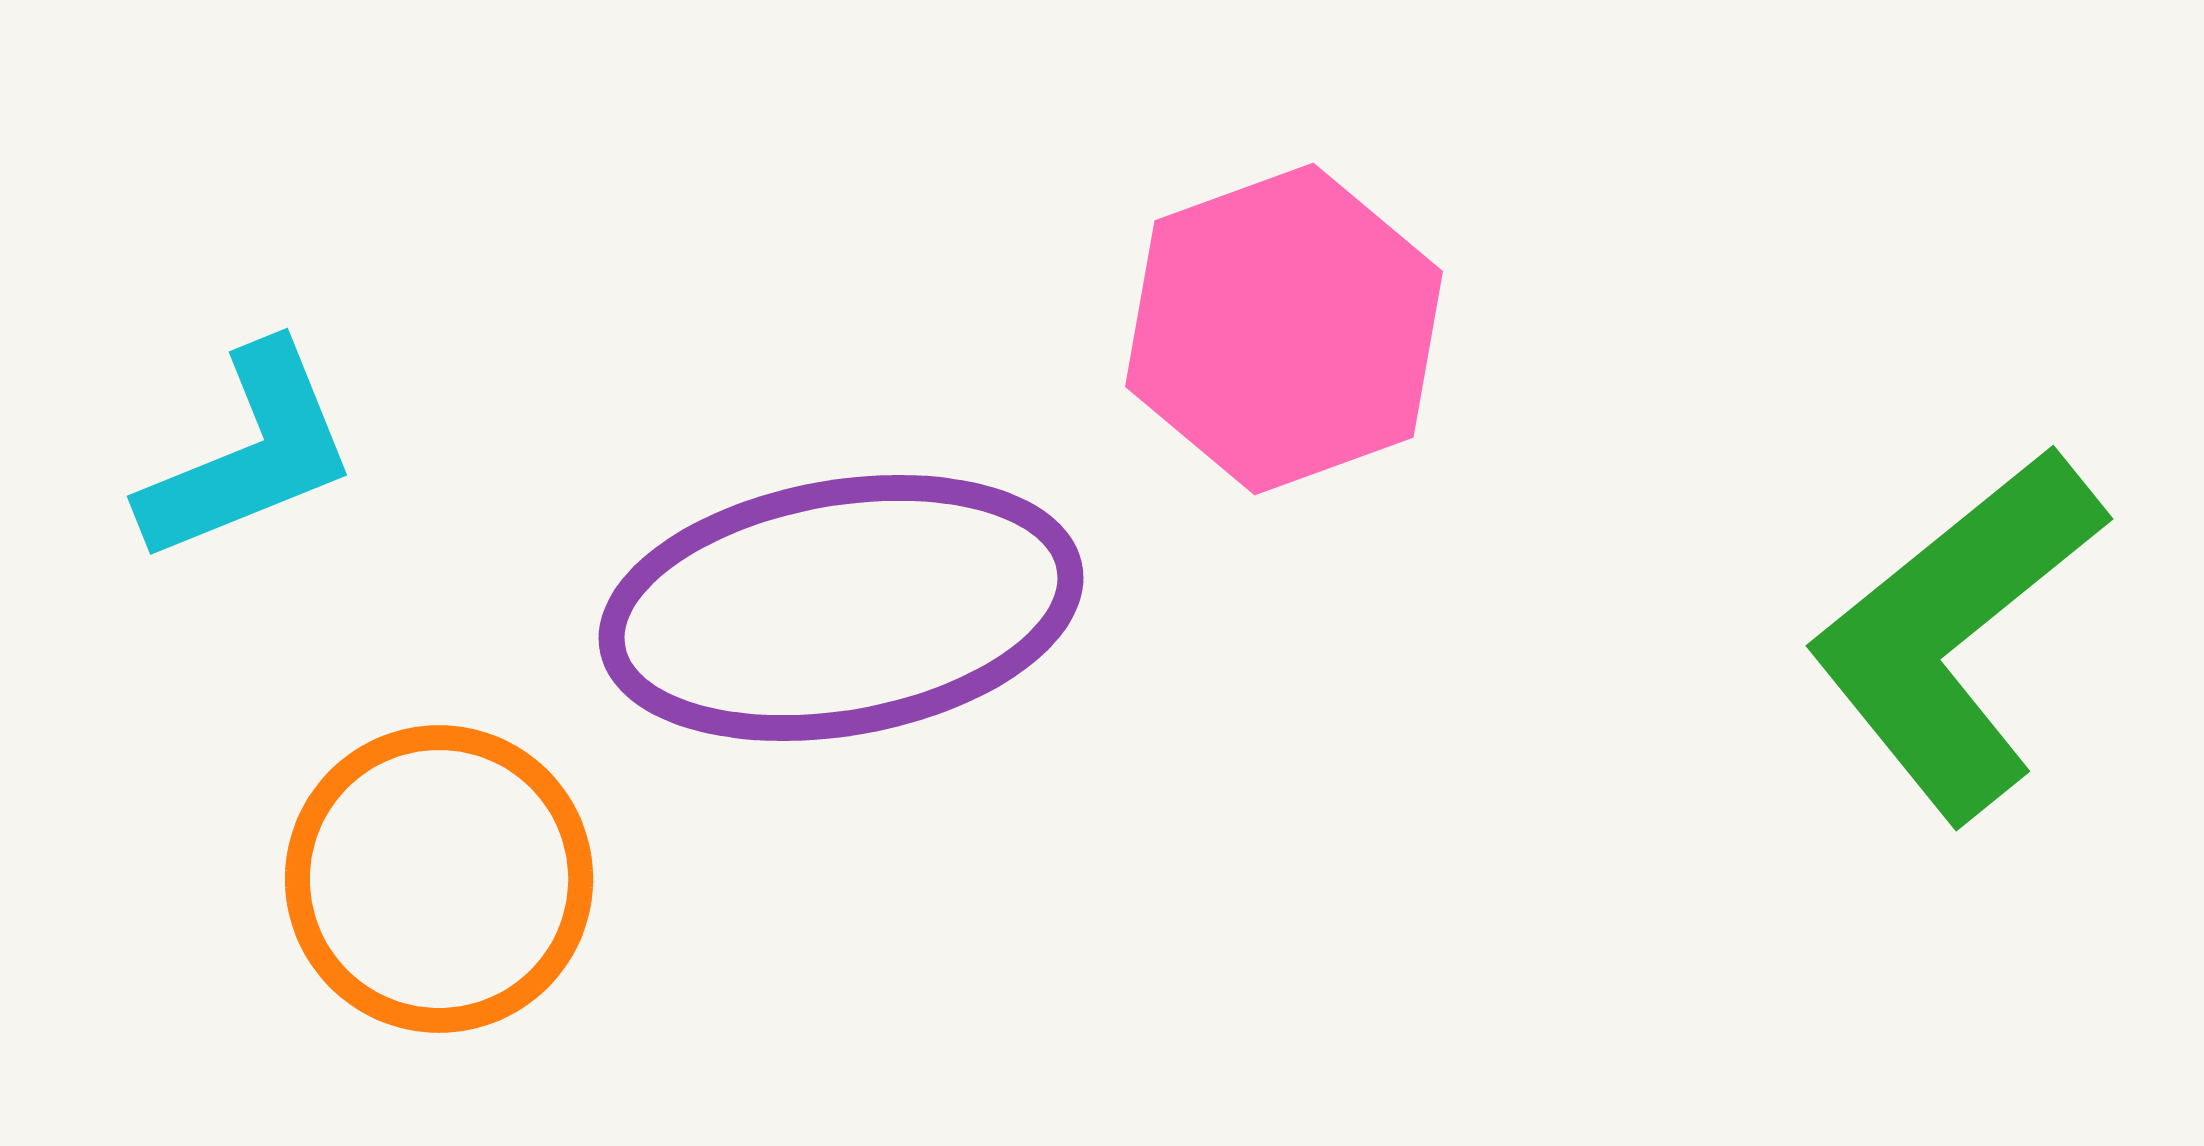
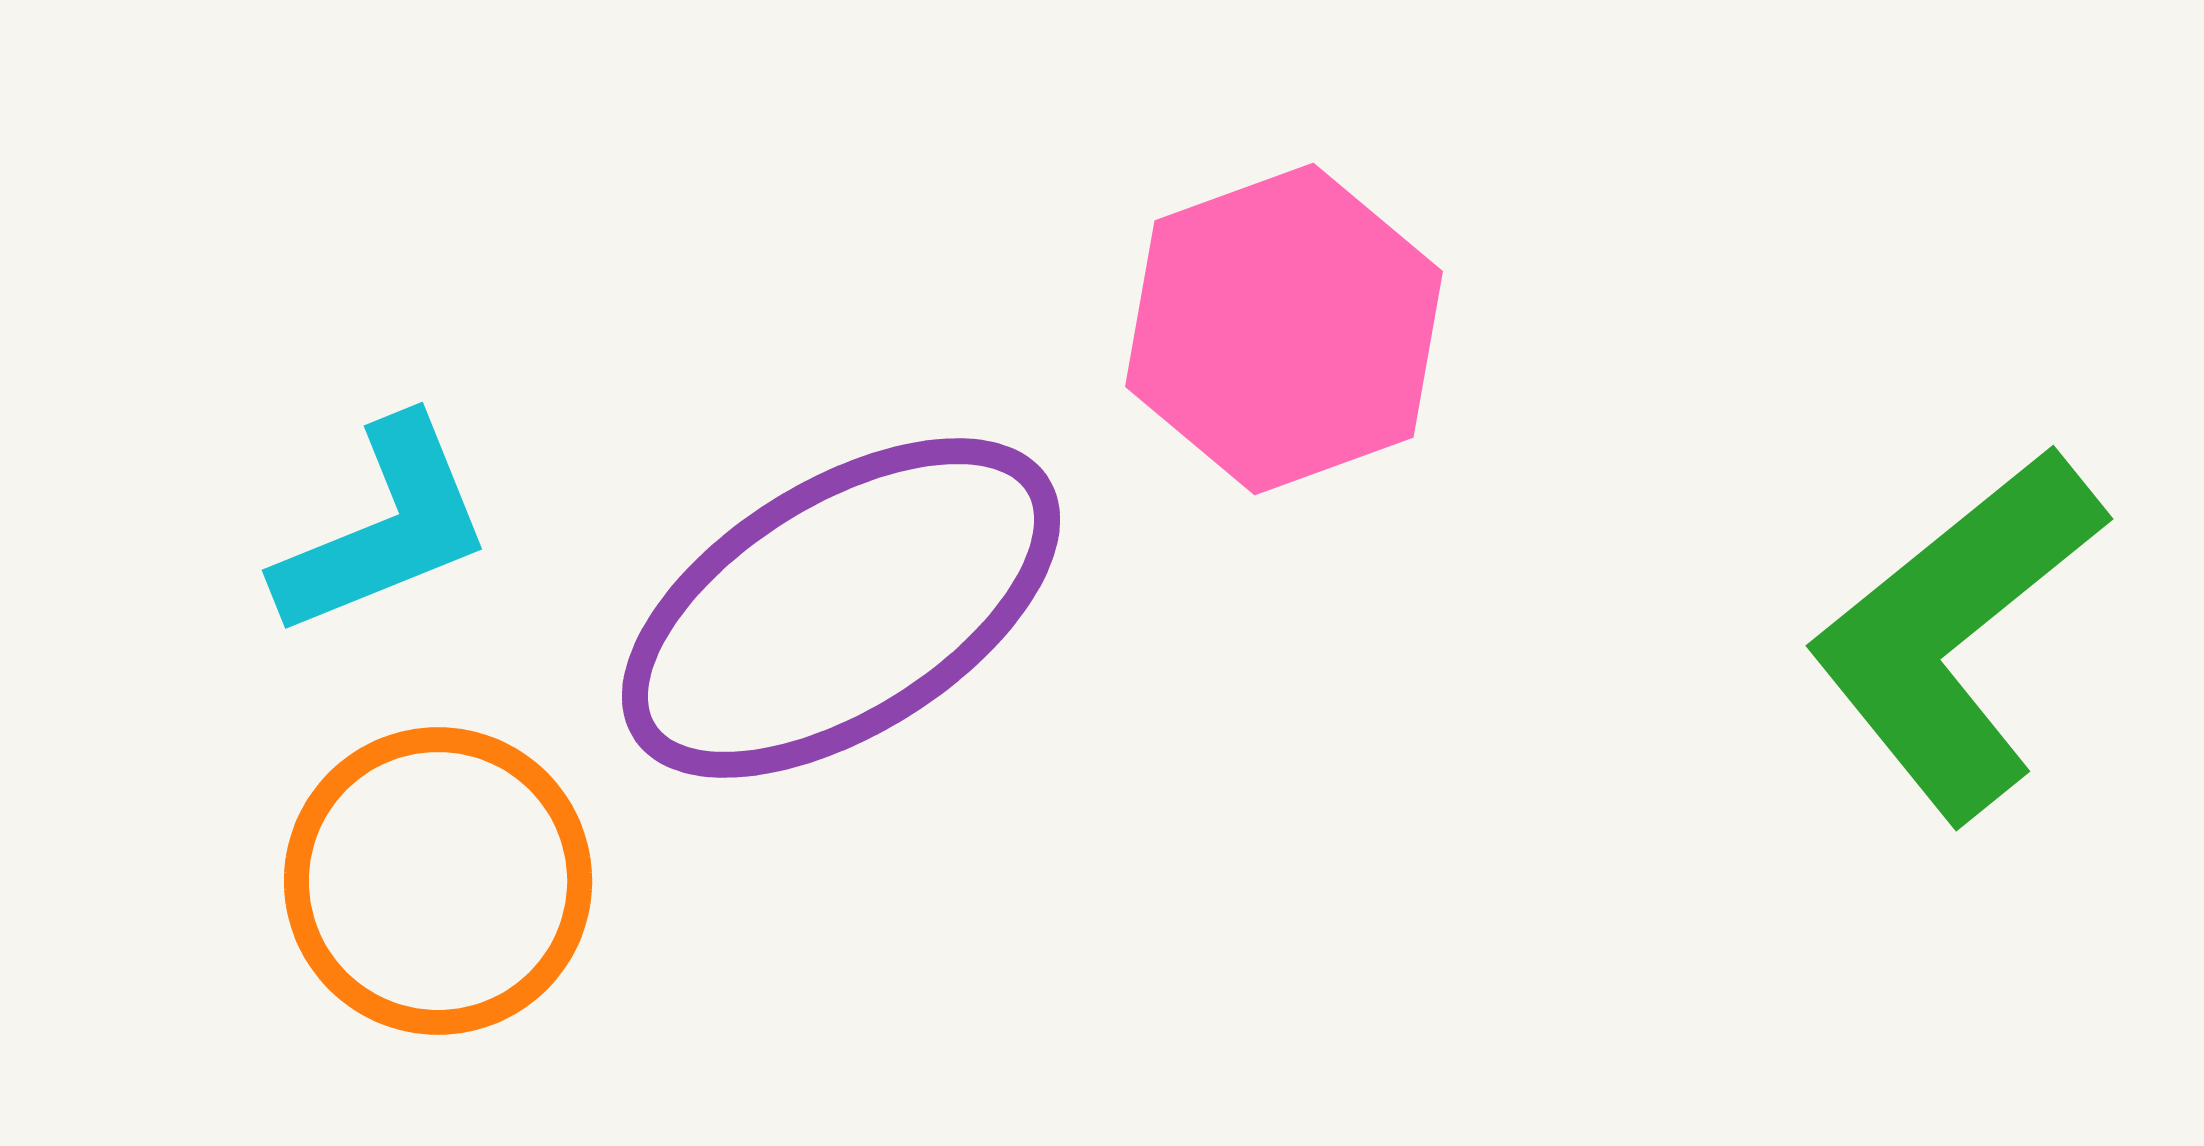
cyan L-shape: moved 135 px right, 74 px down
purple ellipse: rotated 22 degrees counterclockwise
orange circle: moved 1 px left, 2 px down
